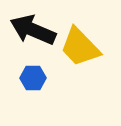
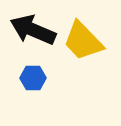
yellow trapezoid: moved 3 px right, 6 px up
